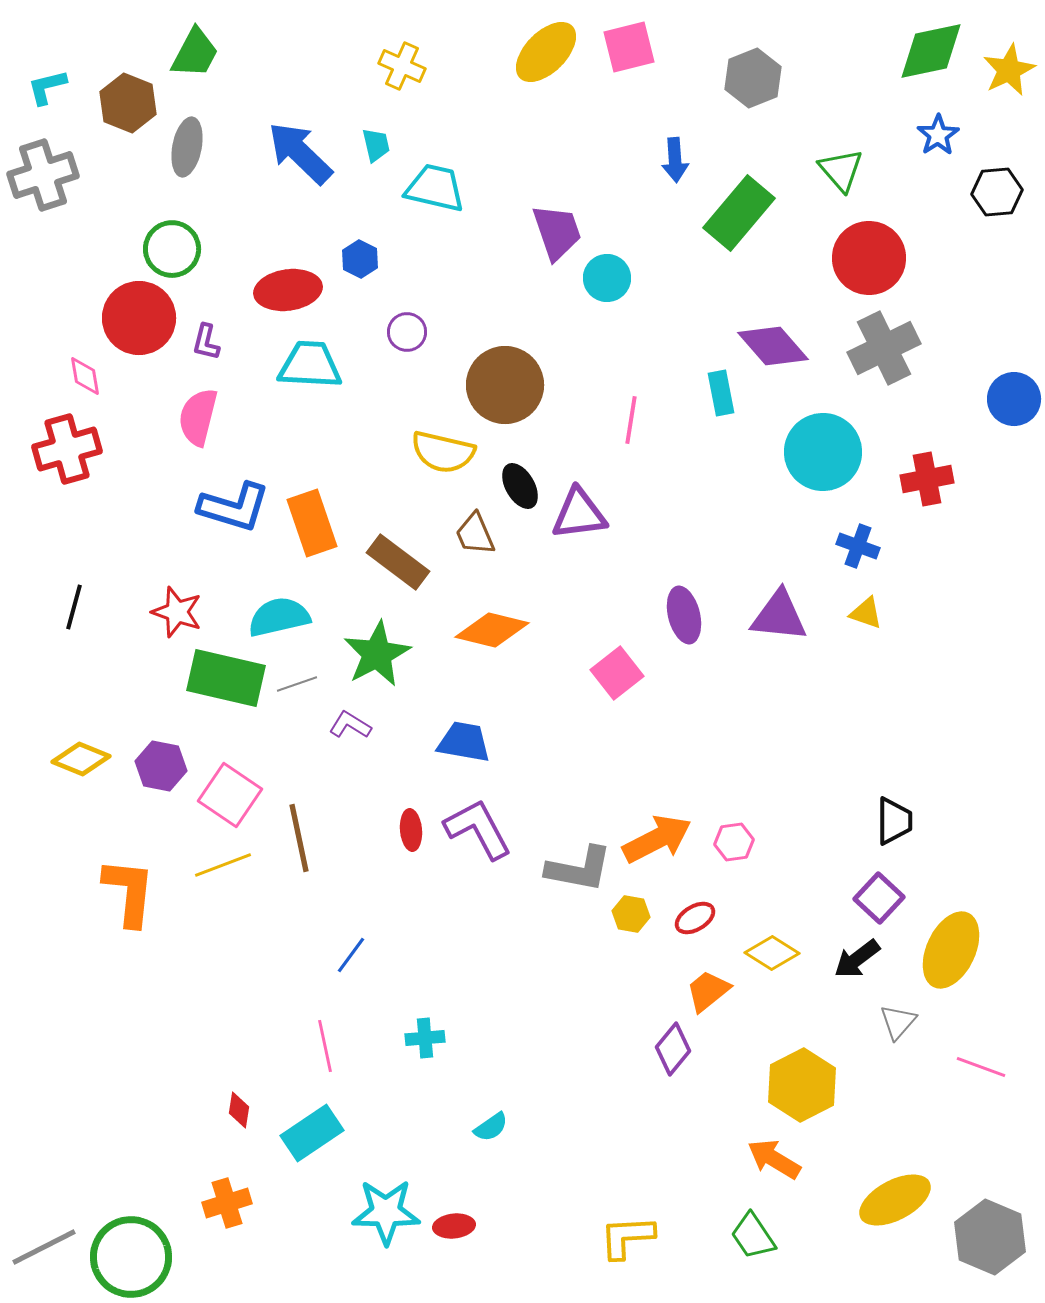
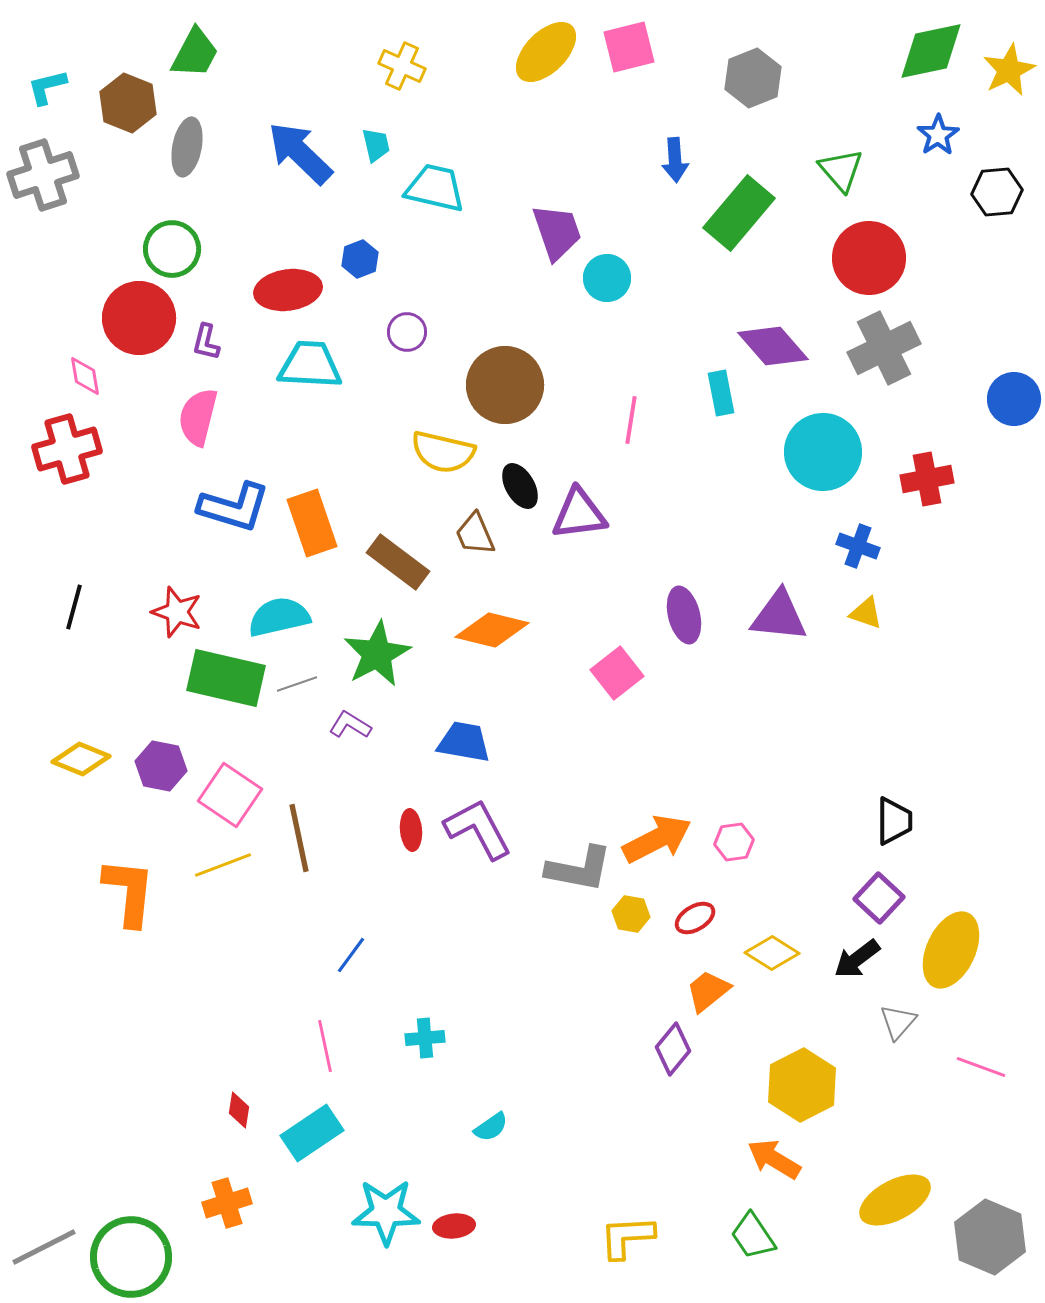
blue hexagon at (360, 259): rotated 12 degrees clockwise
